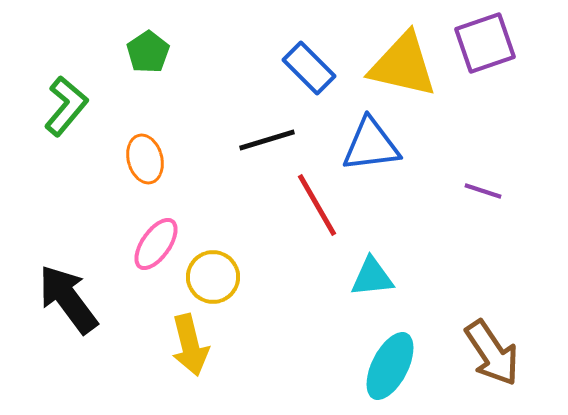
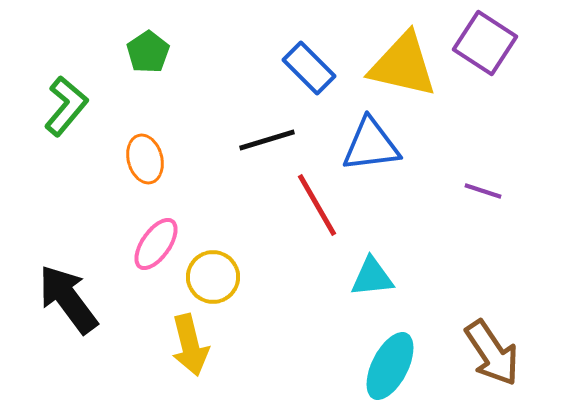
purple square: rotated 38 degrees counterclockwise
